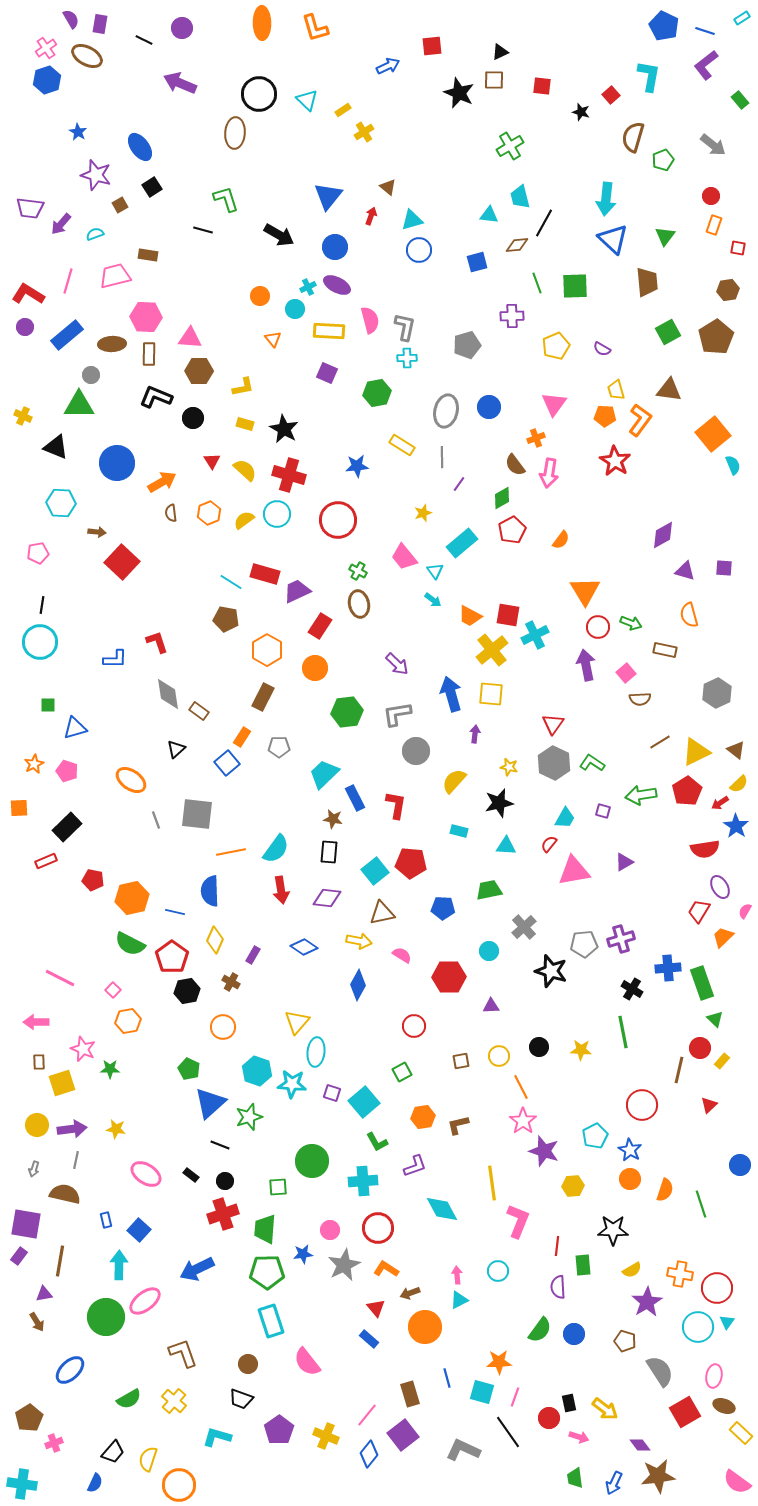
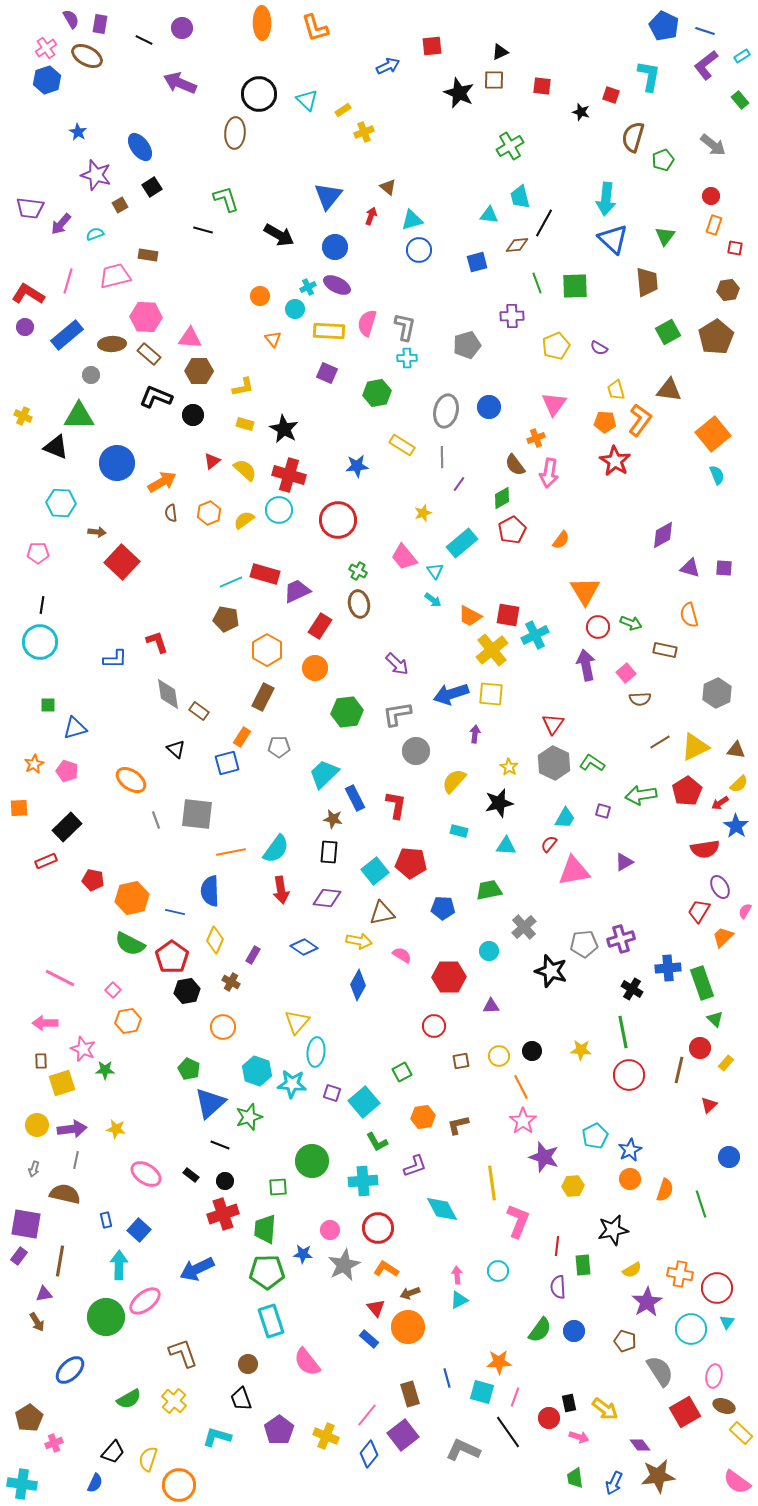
cyan rectangle at (742, 18): moved 38 px down
red square at (611, 95): rotated 30 degrees counterclockwise
yellow cross at (364, 132): rotated 12 degrees clockwise
red square at (738, 248): moved 3 px left
pink semicircle at (370, 320): moved 3 px left, 3 px down; rotated 148 degrees counterclockwise
purple semicircle at (602, 349): moved 3 px left, 1 px up
brown rectangle at (149, 354): rotated 50 degrees counterclockwise
green triangle at (79, 405): moved 11 px down
orange pentagon at (605, 416): moved 6 px down
black circle at (193, 418): moved 3 px up
red triangle at (212, 461): rotated 24 degrees clockwise
cyan semicircle at (733, 465): moved 16 px left, 10 px down
cyan circle at (277, 514): moved 2 px right, 4 px up
pink pentagon at (38, 553): rotated 10 degrees clockwise
purple triangle at (685, 571): moved 5 px right, 3 px up
cyan line at (231, 582): rotated 55 degrees counterclockwise
blue arrow at (451, 694): rotated 92 degrees counterclockwise
black triangle at (176, 749): rotated 36 degrees counterclockwise
brown triangle at (736, 750): rotated 30 degrees counterclockwise
yellow triangle at (696, 752): moved 1 px left, 5 px up
blue square at (227, 763): rotated 25 degrees clockwise
yellow star at (509, 767): rotated 18 degrees clockwise
pink arrow at (36, 1022): moved 9 px right, 1 px down
red circle at (414, 1026): moved 20 px right
black circle at (539, 1047): moved 7 px left, 4 px down
yellow rectangle at (722, 1061): moved 4 px right, 2 px down
brown rectangle at (39, 1062): moved 2 px right, 1 px up
green star at (110, 1069): moved 5 px left, 1 px down
red circle at (642, 1105): moved 13 px left, 30 px up
blue star at (630, 1150): rotated 15 degrees clockwise
purple star at (544, 1151): moved 6 px down
blue circle at (740, 1165): moved 11 px left, 8 px up
black star at (613, 1230): rotated 12 degrees counterclockwise
blue star at (303, 1254): rotated 12 degrees clockwise
orange circle at (425, 1327): moved 17 px left
cyan circle at (698, 1327): moved 7 px left, 2 px down
blue circle at (574, 1334): moved 3 px up
black trapezoid at (241, 1399): rotated 50 degrees clockwise
